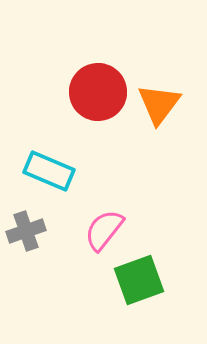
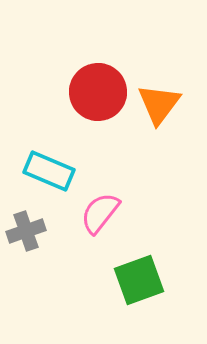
pink semicircle: moved 4 px left, 17 px up
